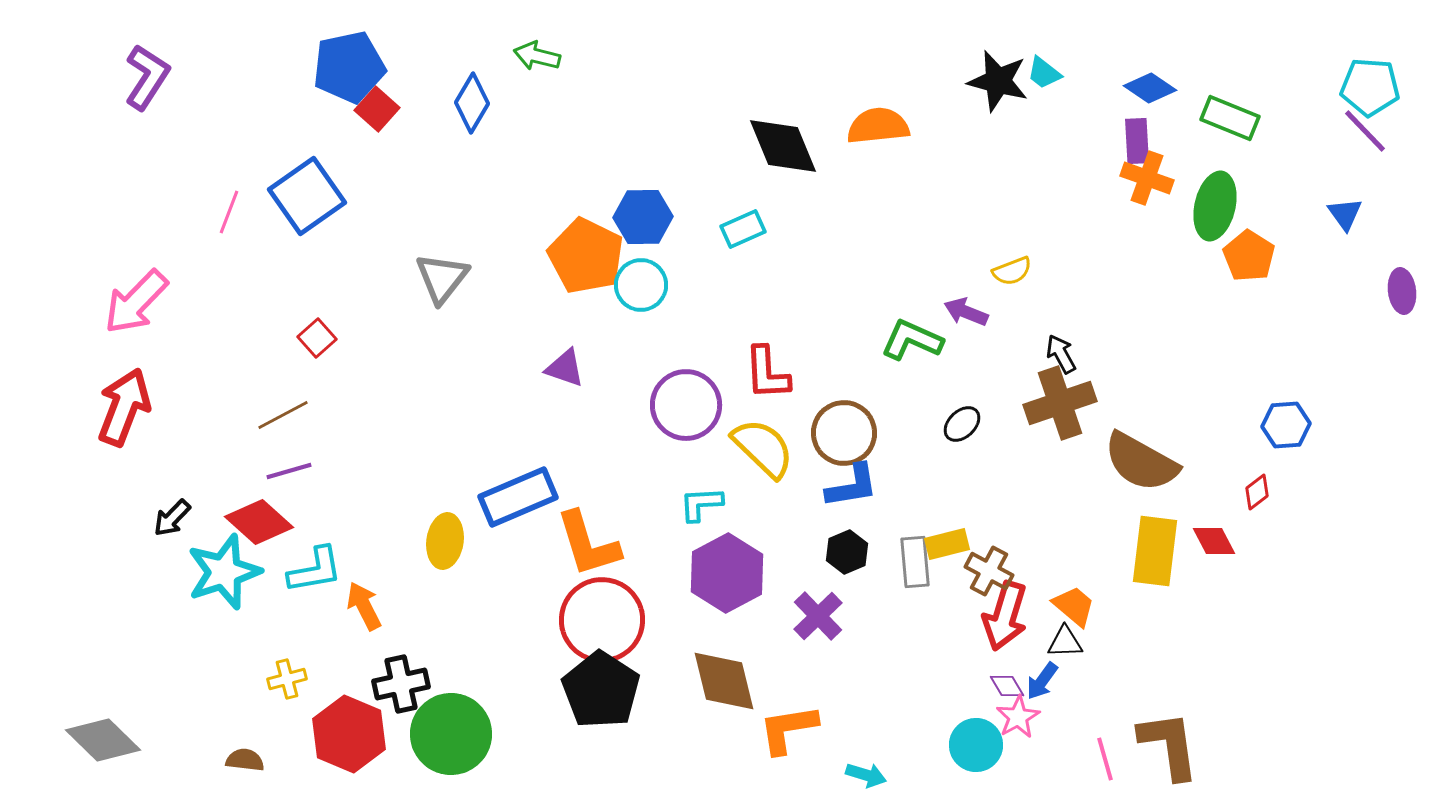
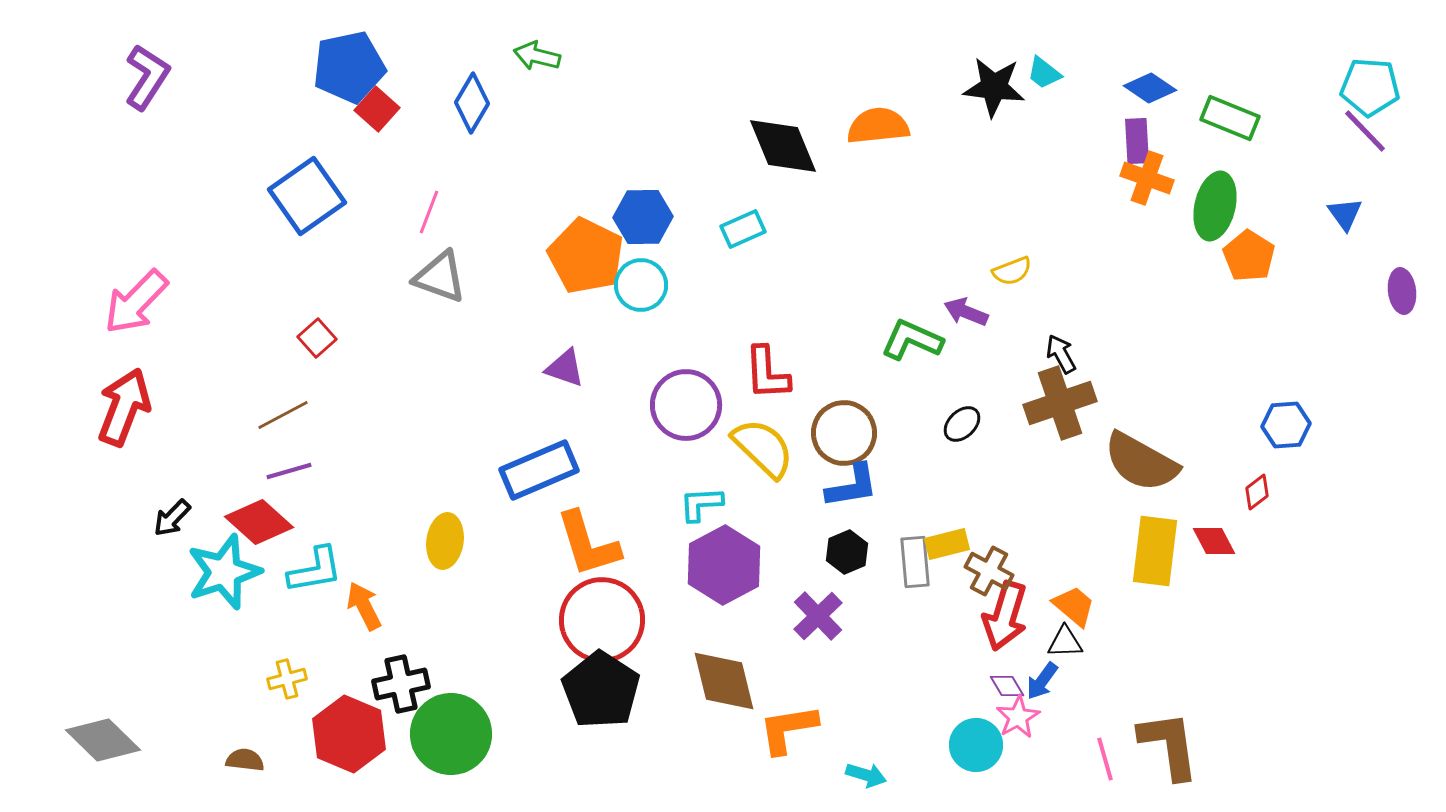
black star at (998, 81): moved 4 px left, 6 px down; rotated 8 degrees counterclockwise
pink line at (229, 212): moved 200 px right
gray triangle at (442, 278): moved 2 px left, 1 px up; rotated 48 degrees counterclockwise
blue rectangle at (518, 497): moved 21 px right, 27 px up
purple hexagon at (727, 573): moved 3 px left, 8 px up
